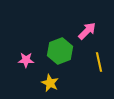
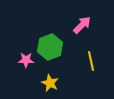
pink arrow: moved 5 px left, 6 px up
green hexagon: moved 10 px left, 4 px up
yellow line: moved 8 px left, 1 px up
